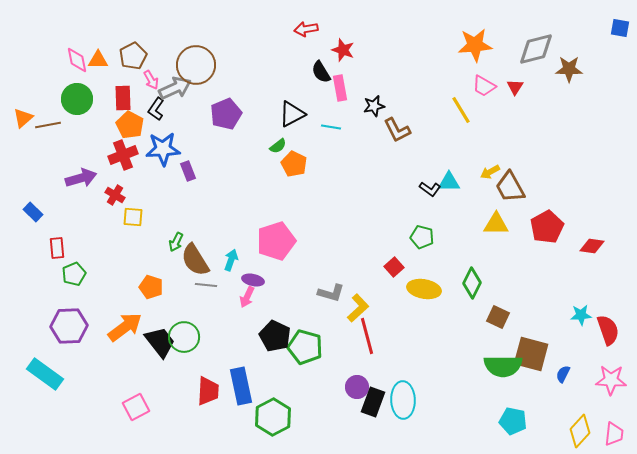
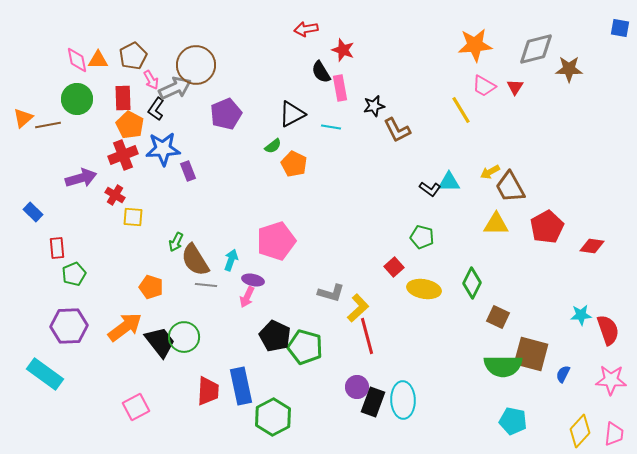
green semicircle at (278, 146): moved 5 px left
